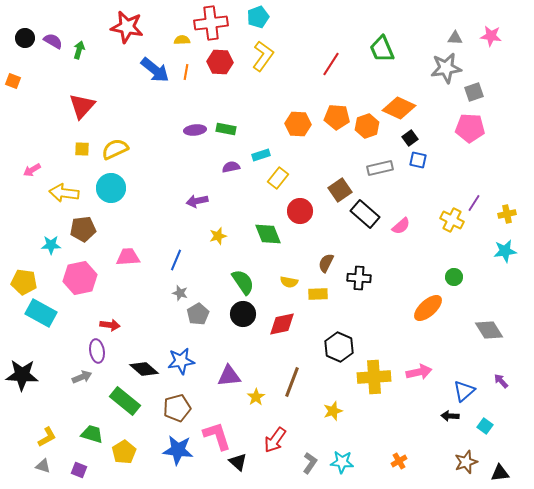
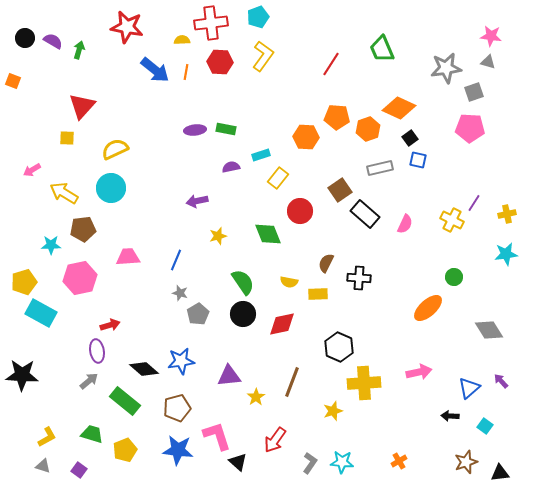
gray triangle at (455, 38): moved 33 px right, 24 px down; rotated 14 degrees clockwise
orange hexagon at (298, 124): moved 8 px right, 13 px down
orange hexagon at (367, 126): moved 1 px right, 3 px down
yellow square at (82, 149): moved 15 px left, 11 px up
yellow arrow at (64, 193): rotated 24 degrees clockwise
pink semicircle at (401, 226): moved 4 px right, 2 px up; rotated 24 degrees counterclockwise
cyan star at (505, 251): moved 1 px right, 3 px down
yellow pentagon at (24, 282): rotated 25 degrees counterclockwise
red arrow at (110, 325): rotated 24 degrees counterclockwise
gray arrow at (82, 377): moved 7 px right, 4 px down; rotated 18 degrees counterclockwise
yellow cross at (374, 377): moved 10 px left, 6 px down
blue triangle at (464, 391): moved 5 px right, 3 px up
yellow pentagon at (124, 452): moved 1 px right, 2 px up; rotated 10 degrees clockwise
purple square at (79, 470): rotated 14 degrees clockwise
